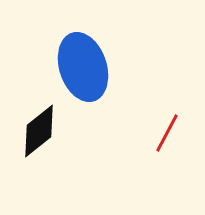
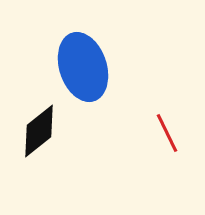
red line: rotated 54 degrees counterclockwise
